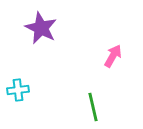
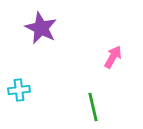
pink arrow: moved 1 px down
cyan cross: moved 1 px right
